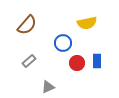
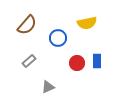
blue circle: moved 5 px left, 5 px up
